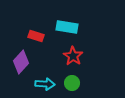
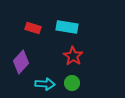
red rectangle: moved 3 px left, 8 px up
